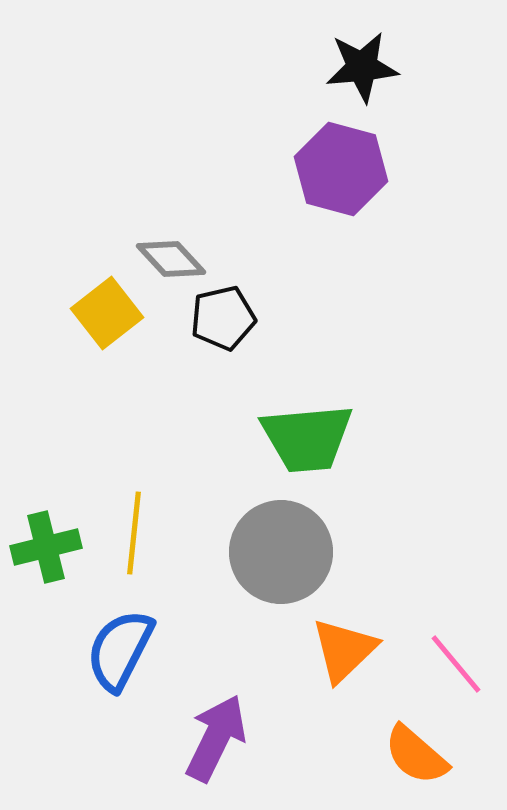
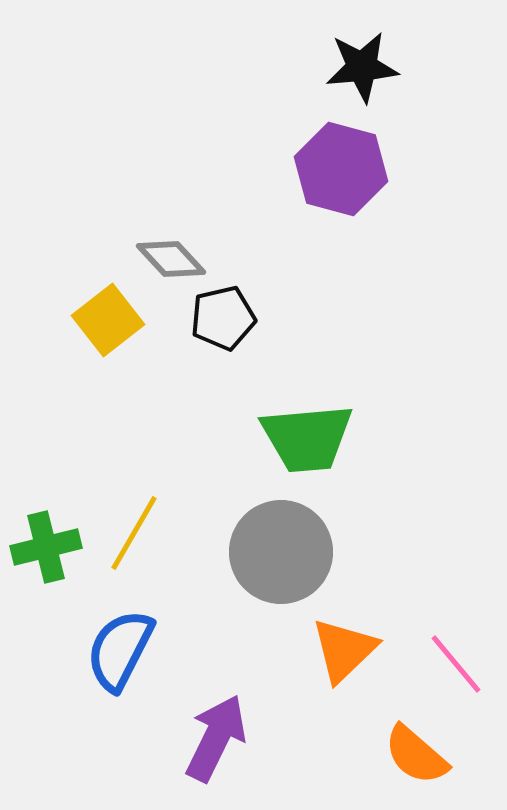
yellow square: moved 1 px right, 7 px down
yellow line: rotated 24 degrees clockwise
